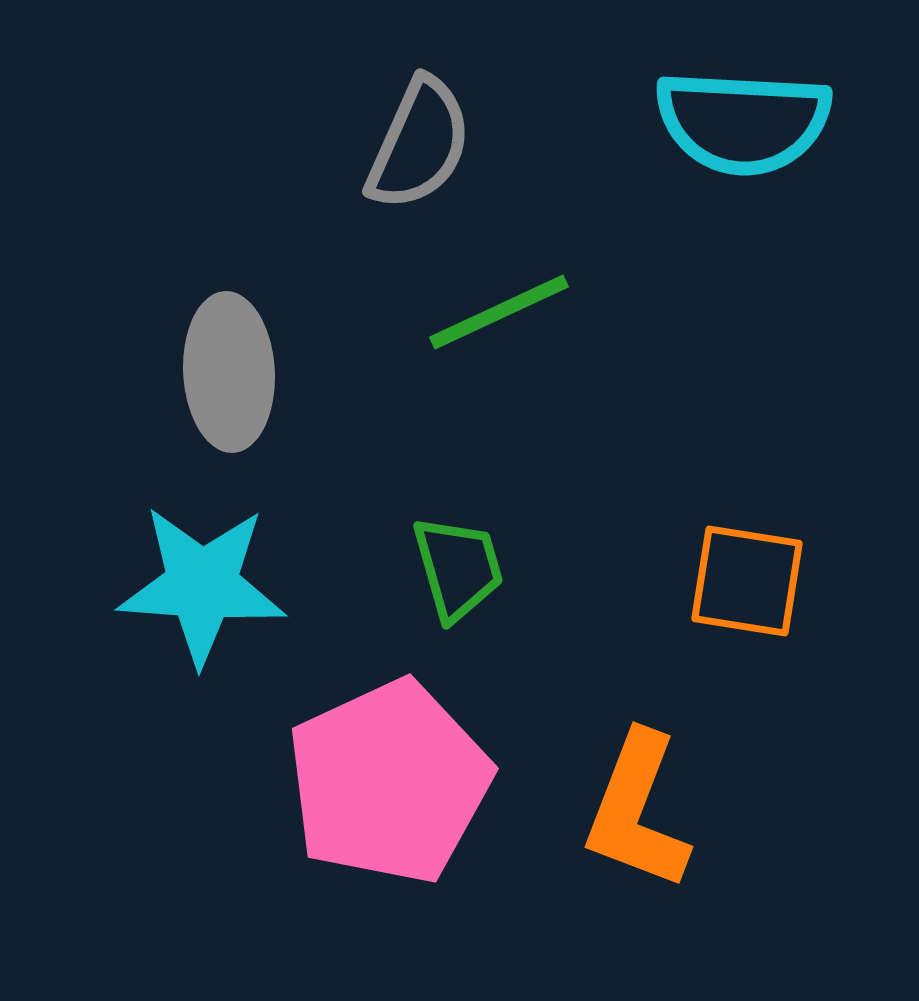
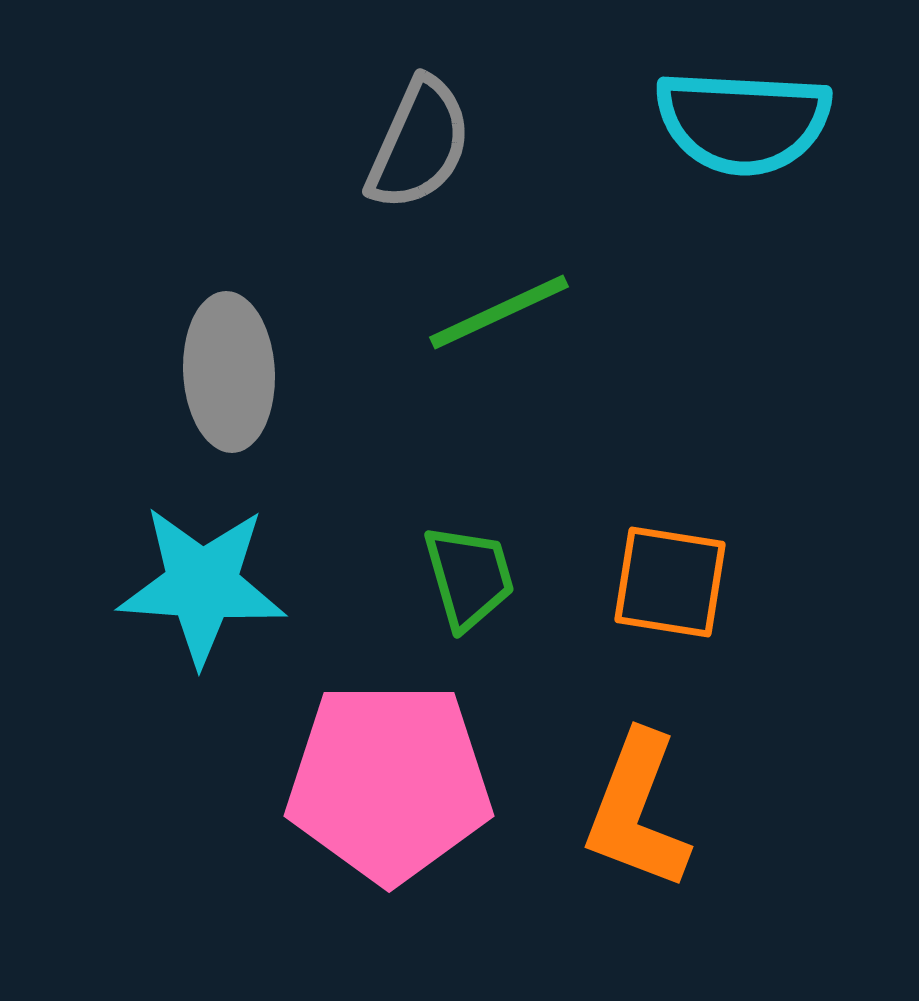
green trapezoid: moved 11 px right, 9 px down
orange square: moved 77 px left, 1 px down
pink pentagon: rotated 25 degrees clockwise
